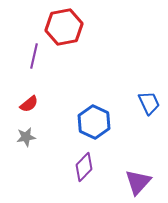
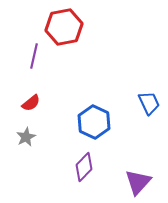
red semicircle: moved 2 px right, 1 px up
gray star: rotated 18 degrees counterclockwise
